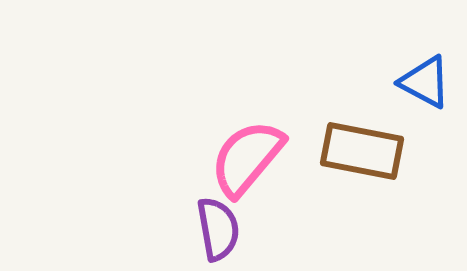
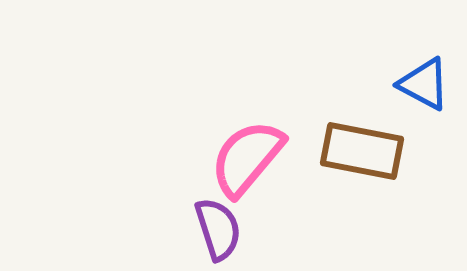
blue triangle: moved 1 px left, 2 px down
purple semicircle: rotated 8 degrees counterclockwise
